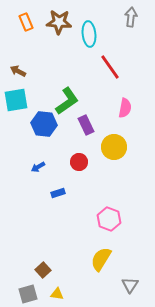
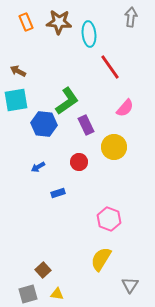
pink semicircle: rotated 30 degrees clockwise
